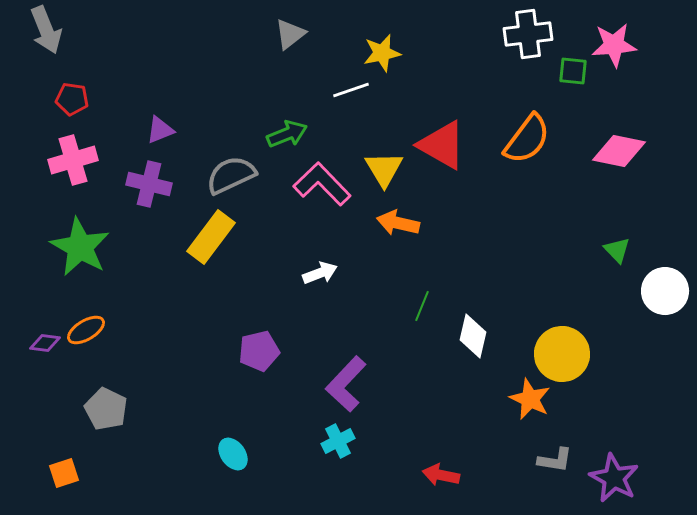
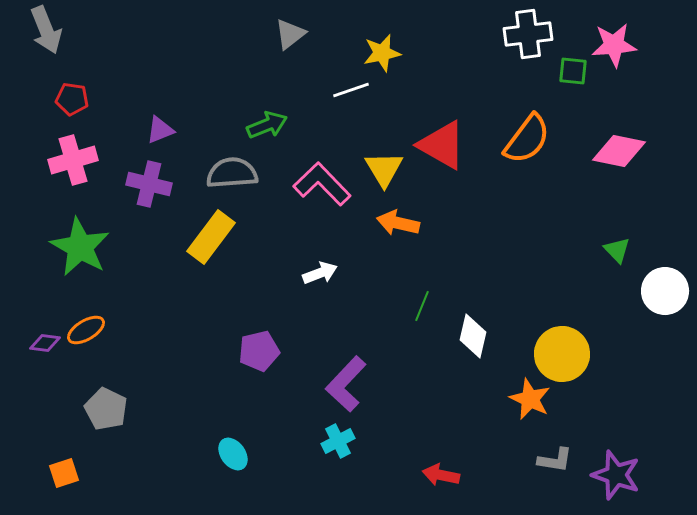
green arrow: moved 20 px left, 9 px up
gray semicircle: moved 1 px right, 2 px up; rotated 21 degrees clockwise
purple star: moved 2 px right, 3 px up; rotated 9 degrees counterclockwise
